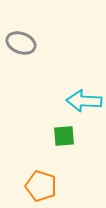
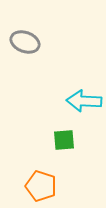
gray ellipse: moved 4 px right, 1 px up
green square: moved 4 px down
